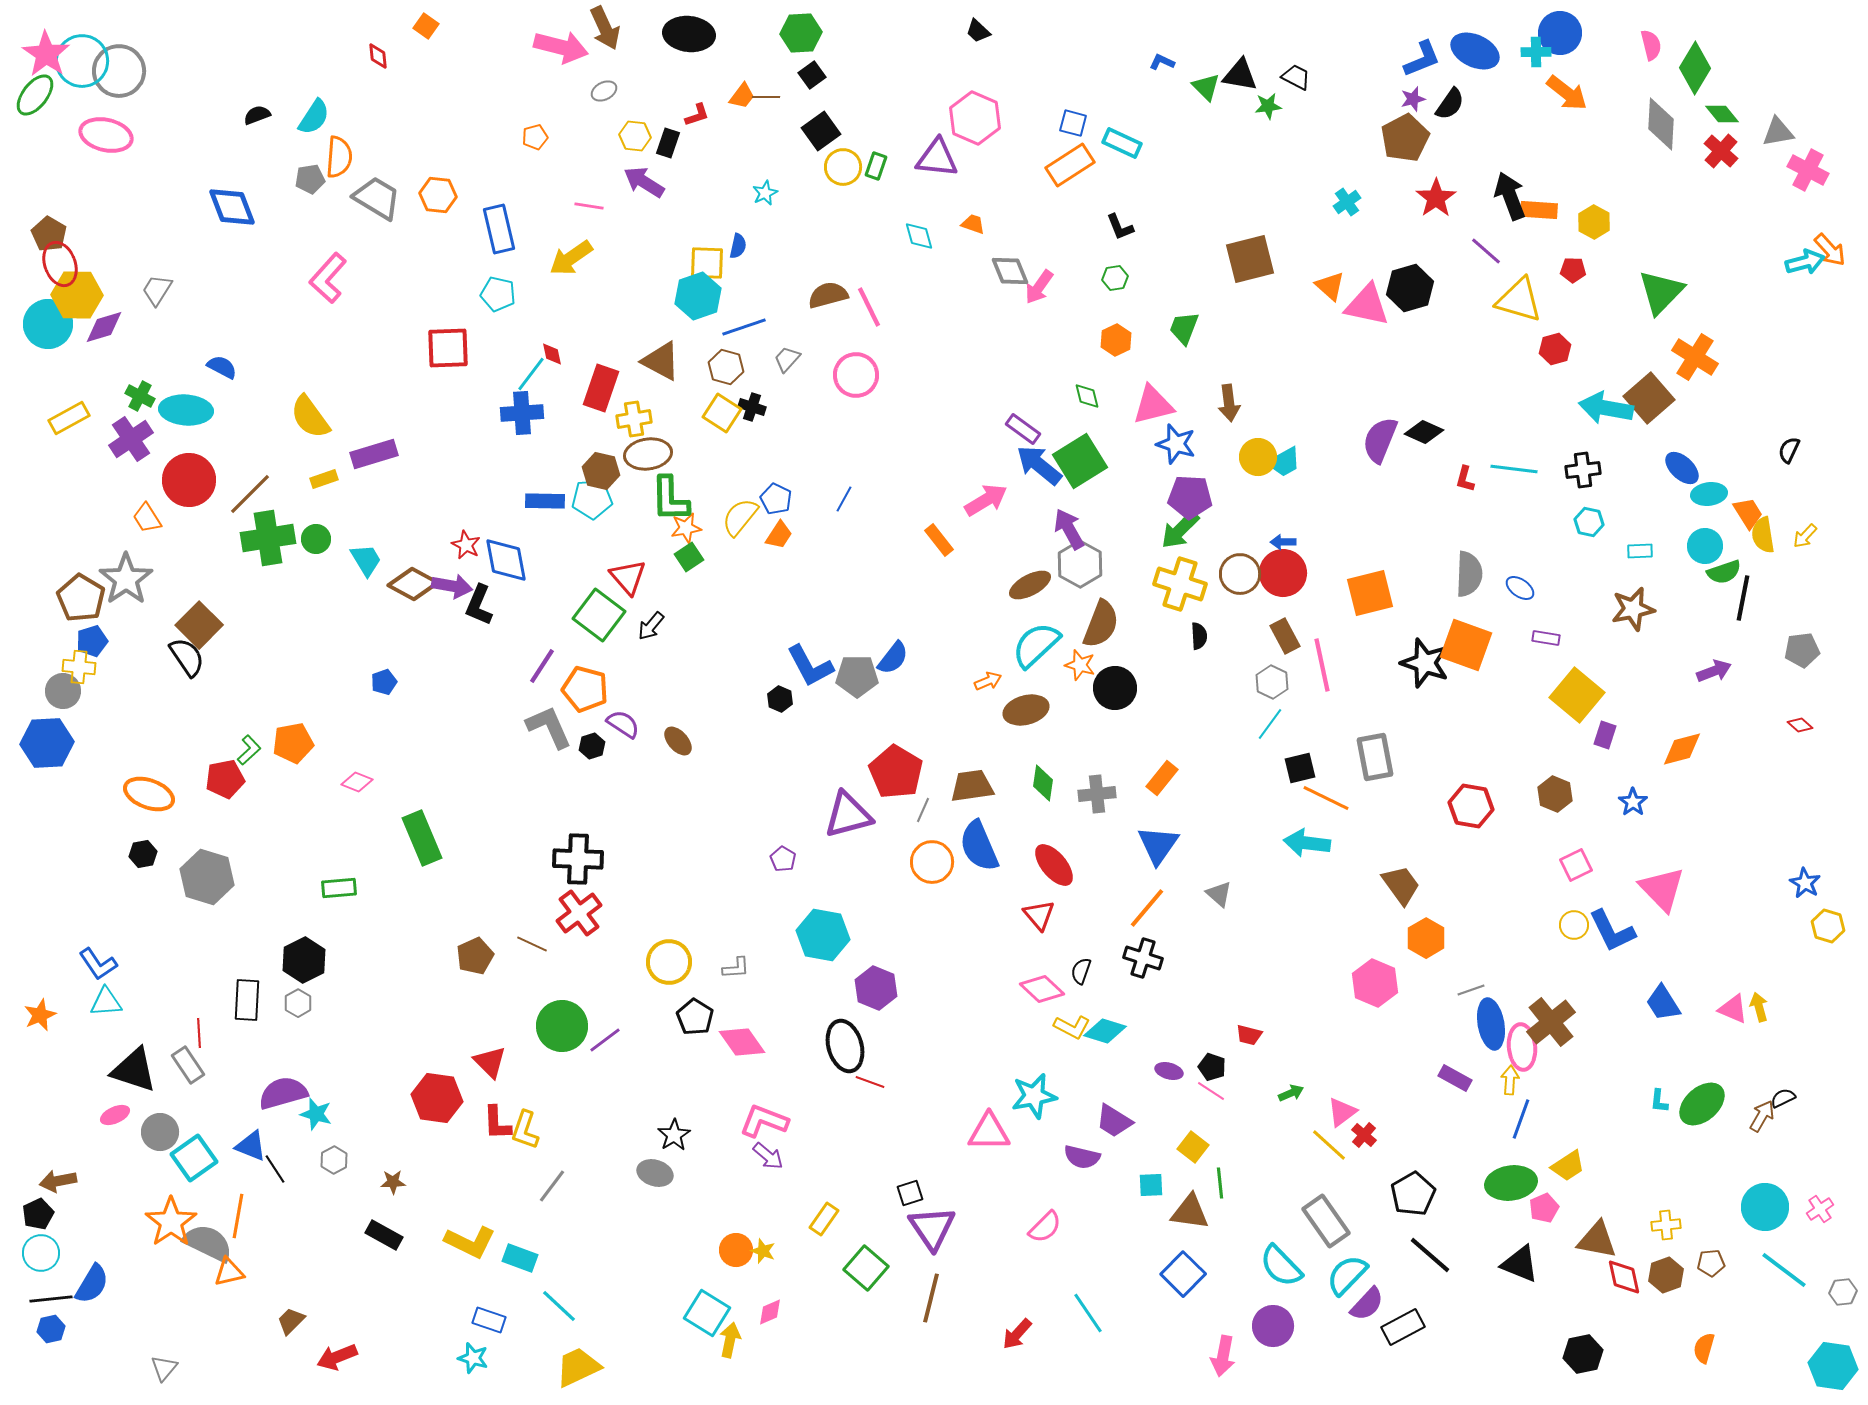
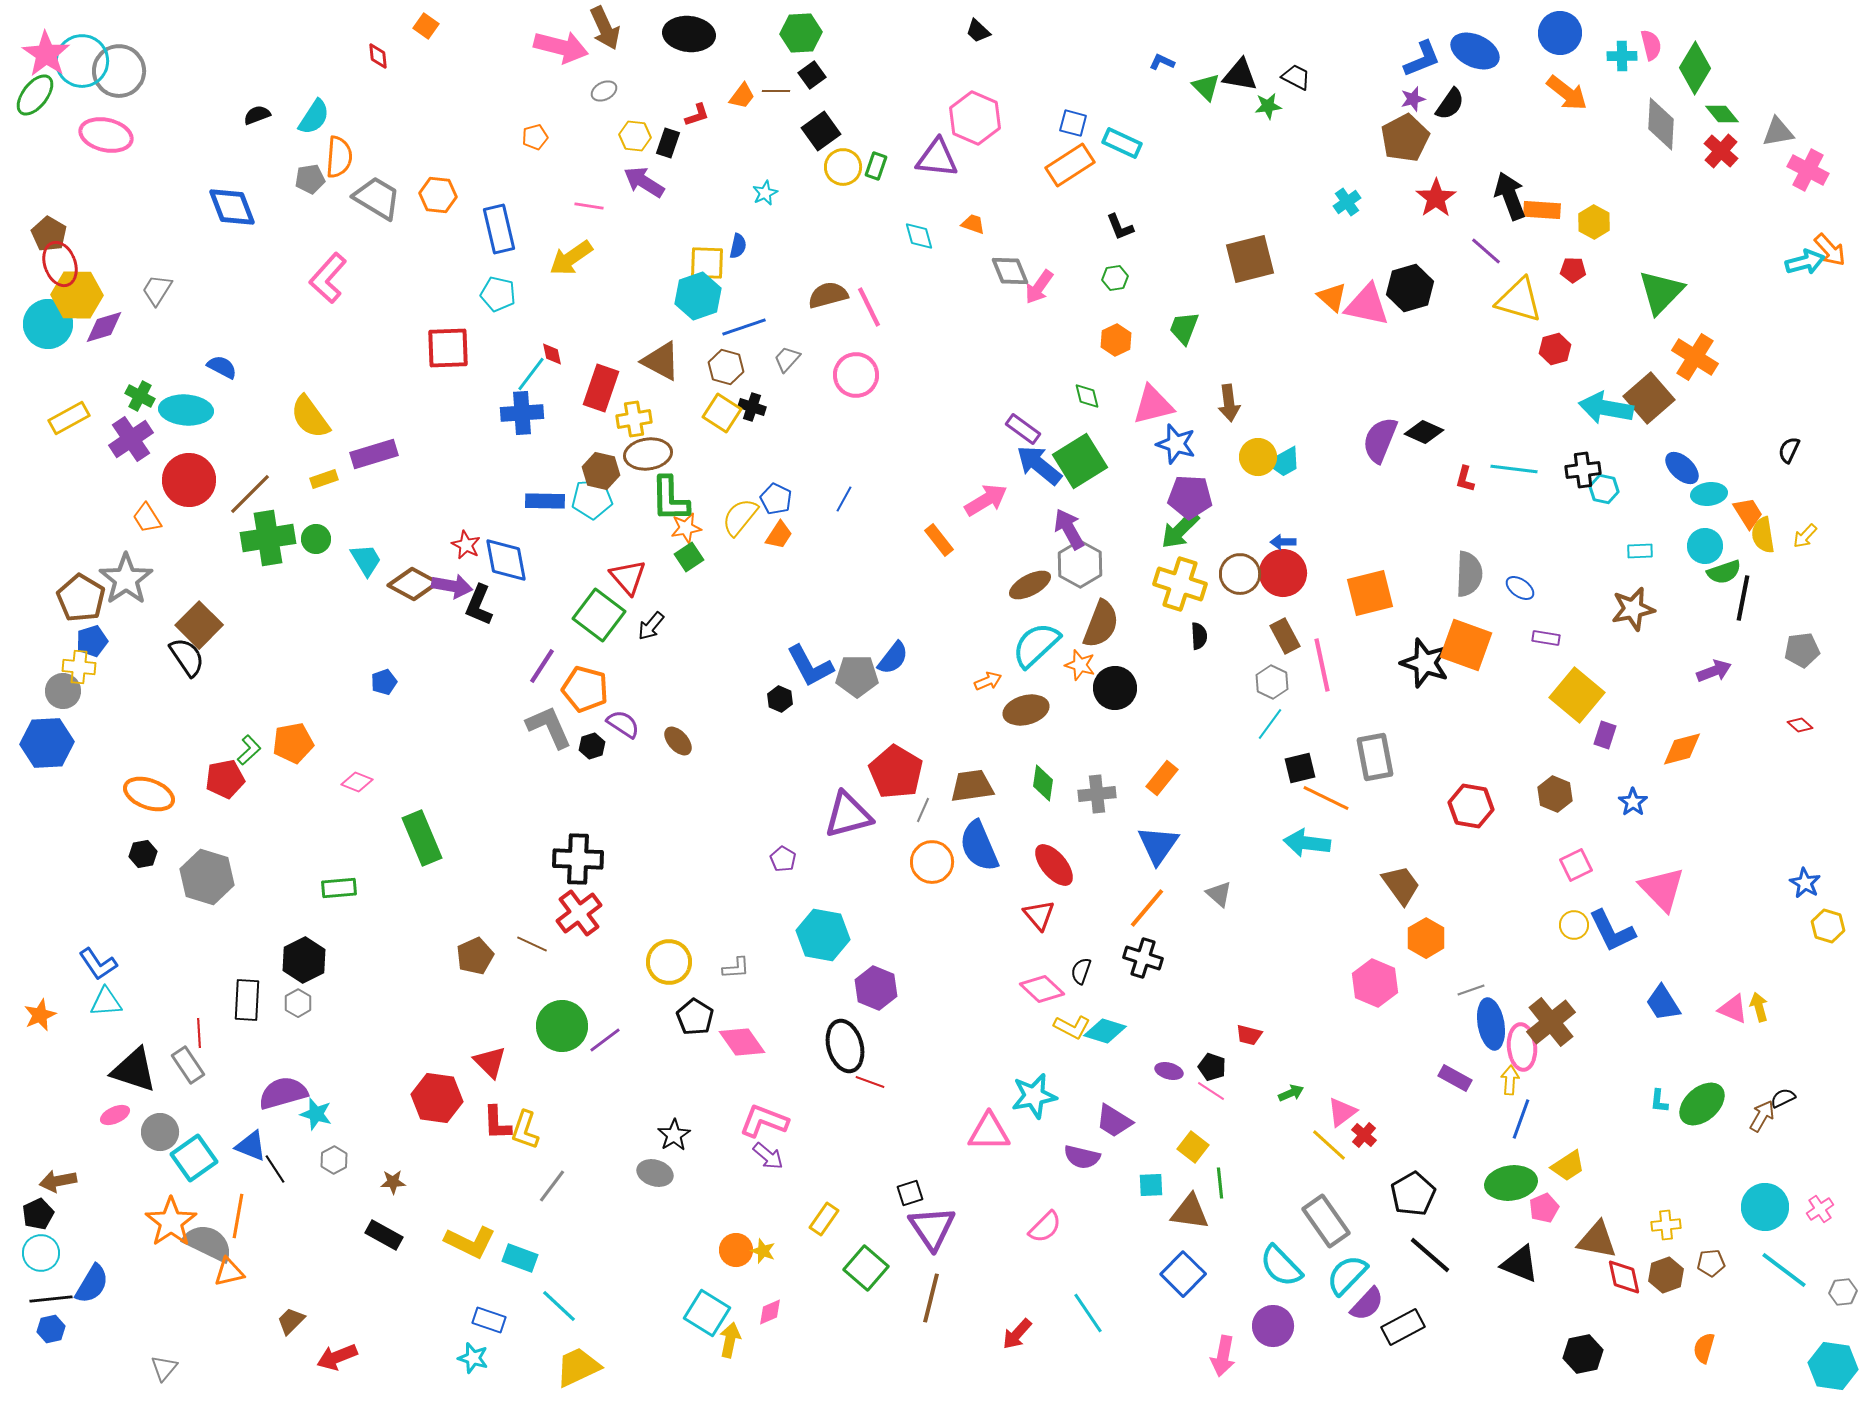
cyan cross at (1536, 52): moved 86 px right, 4 px down
brown line at (766, 97): moved 10 px right, 6 px up
orange rectangle at (1539, 210): moved 3 px right
orange triangle at (1330, 286): moved 2 px right, 11 px down
cyan hexagon at (1589, 522): moved 15 px right, 33 px up
